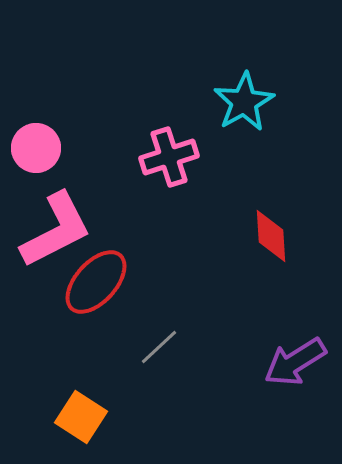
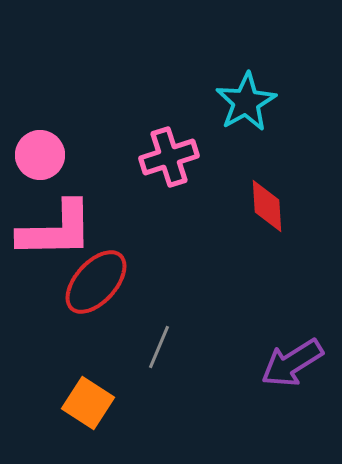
cyan star: moved 2 px right
pink circle: moved 4 px right, 7 px down
pink L-shape: rotated 26 degrees clockwise
red diamond: moved 4 px left, 30 px up
gray line: rotated 24 degrees counterclockwise
purple arrow: moved 3 px left, 1 px down
orange square: moved 7 px right, 14 px up
